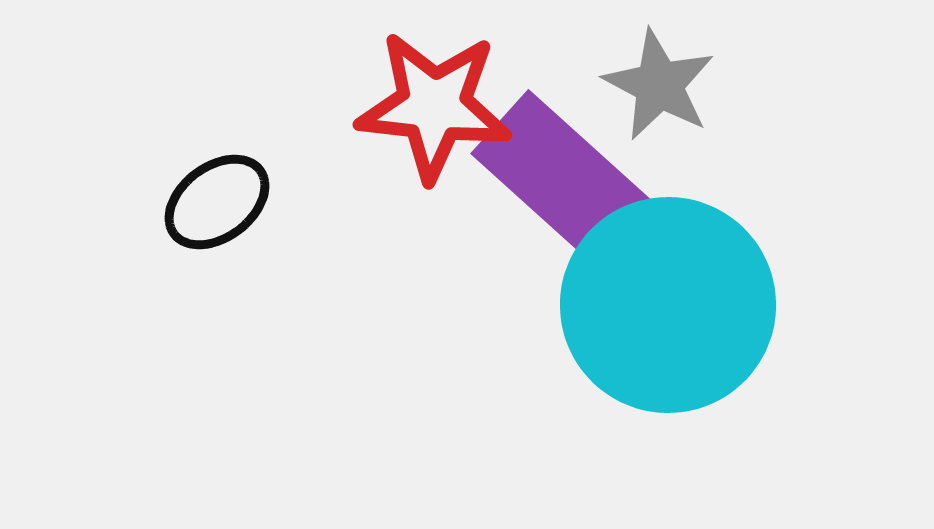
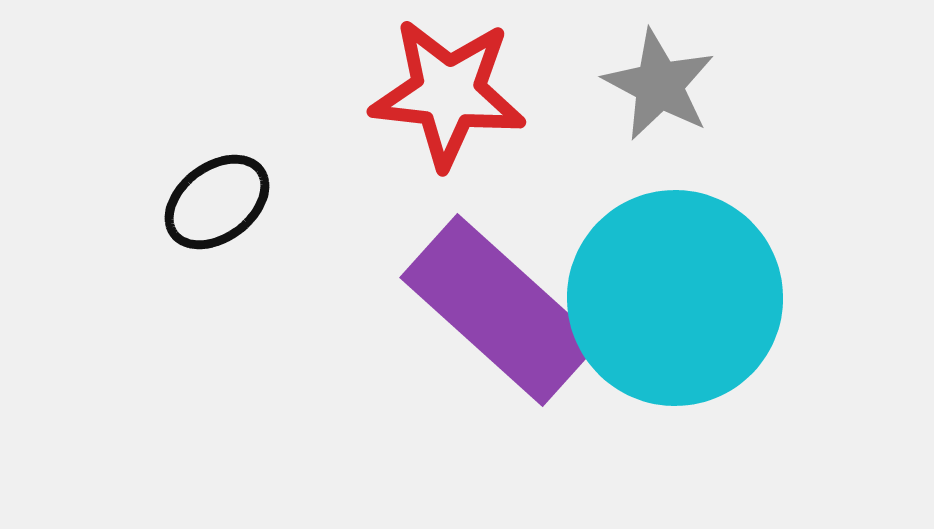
red star: moved 14 px right, 13 px up
purple rectangle: moved 71 px left, 124 px down
cyan circle: moved 7 px right, 7 px up
